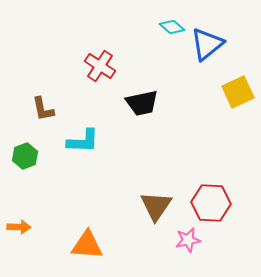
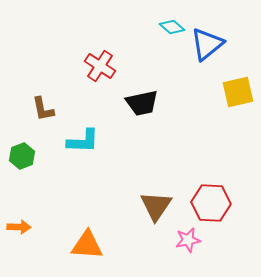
yellow square: rotated 12 degrees clockwise
green hexagon: moved 3 px left
